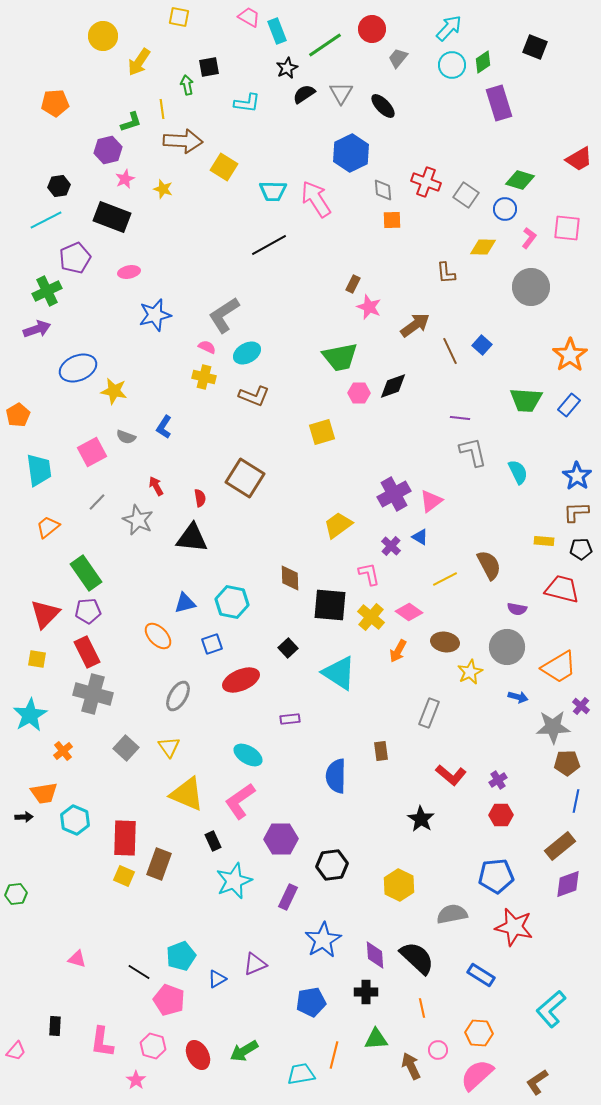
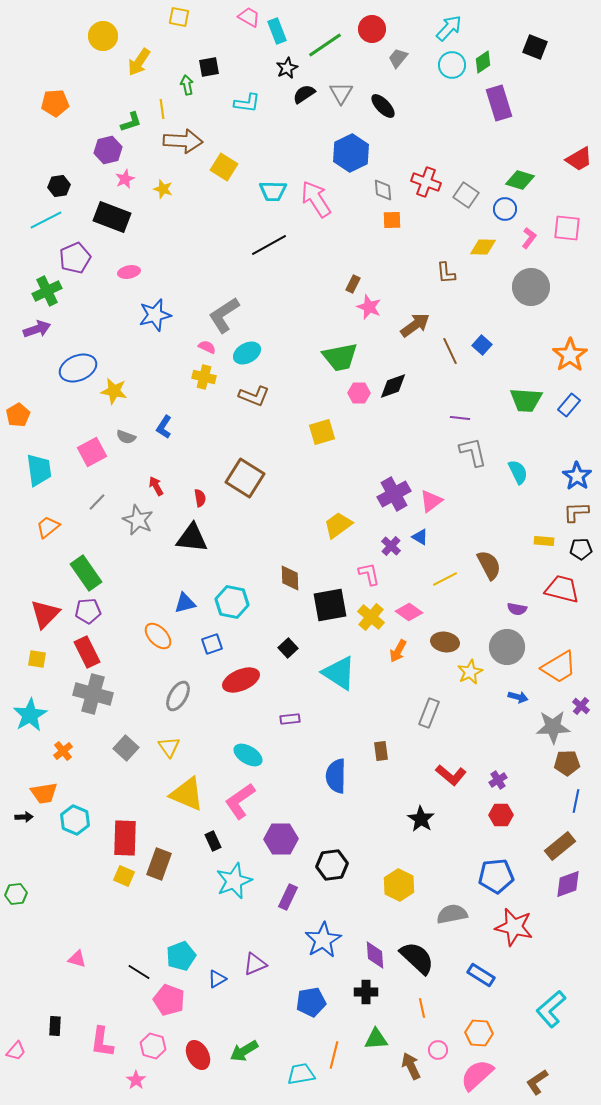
black square at (330, 605): rotated 15 degrees counterclockwise
